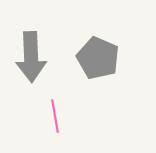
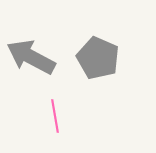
gray arrow: rotated 120 degrees clockwise
